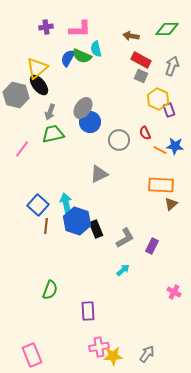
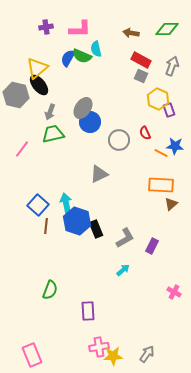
brown arrow at (131, 36): moved 3 px up
orange line at (160, 150): moved 1 px right, 3 px down
